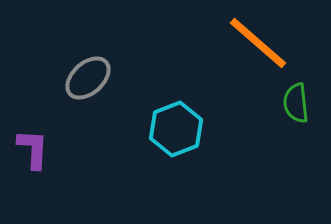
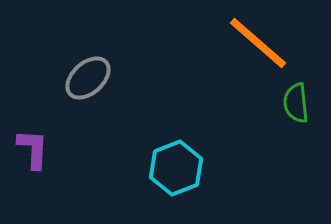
cyan hexagon: moved 39 px down
